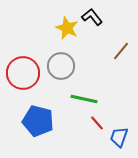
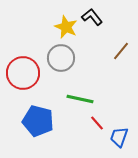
yellow star: moved 1 px left, 1 px up
gray circle: moved 8 px up
green line: moved 4 px left
